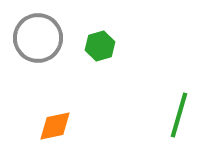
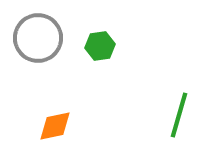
green hexagon: rotated 8 degrees clockwise
